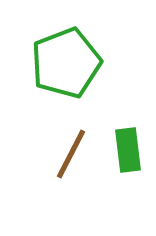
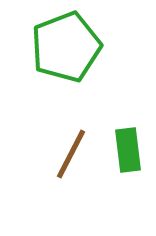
green pentagon: moved 16 px up
